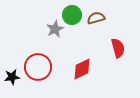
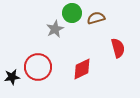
green circle: moved 2 px up
